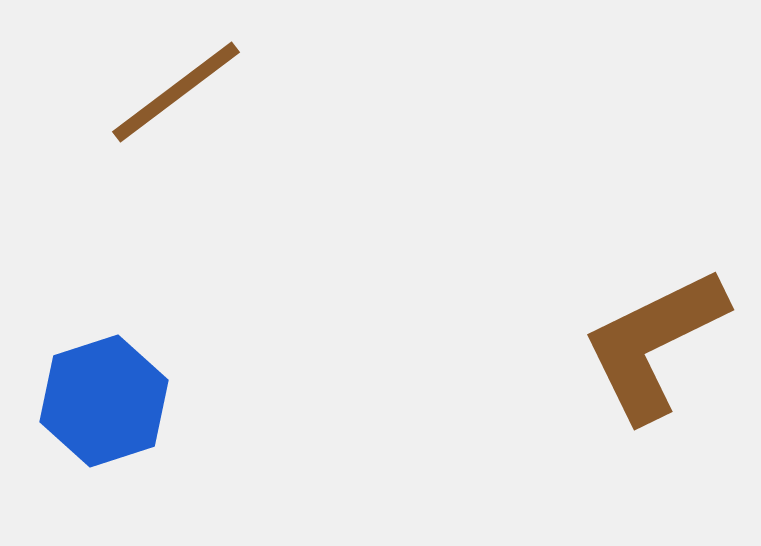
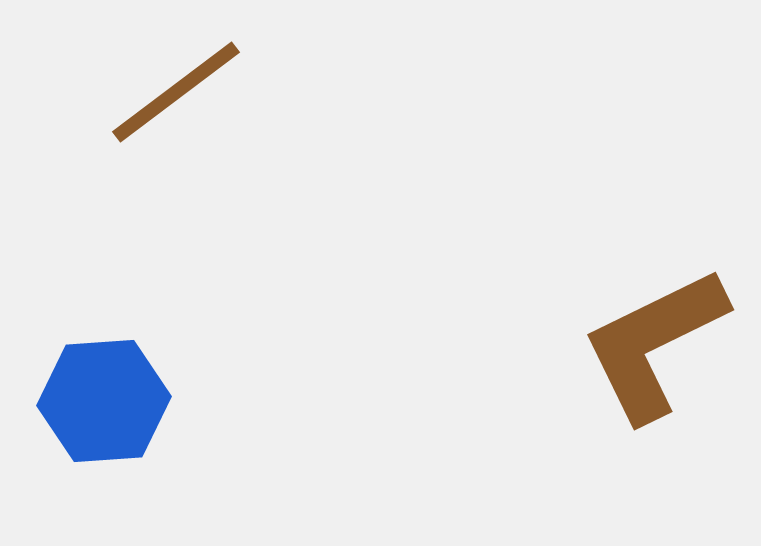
blue hexagon: rotated 14 degrees clockwise
